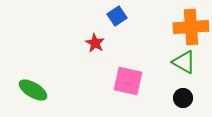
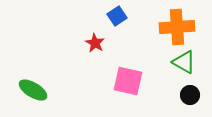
orange cross: moved 14 px left
black circle: moved 7 px right, 3 px up
